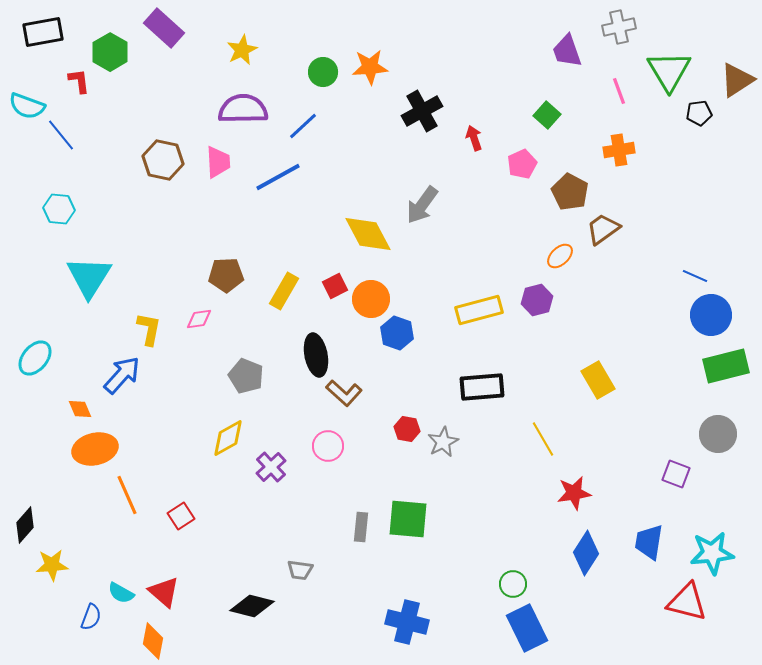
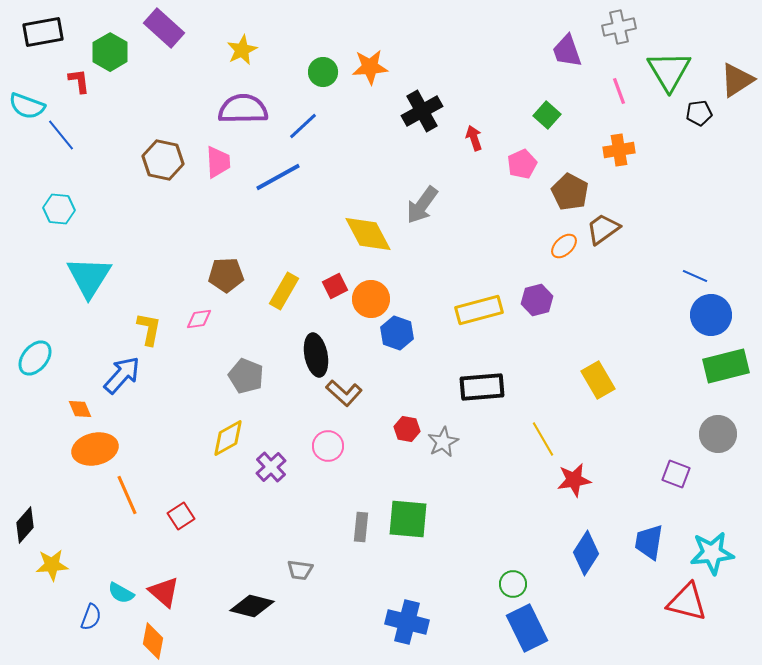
orange ellipse at (560, 256): moved 4 px right, 10 px up
red star at (574, 493): moved 13 px up
